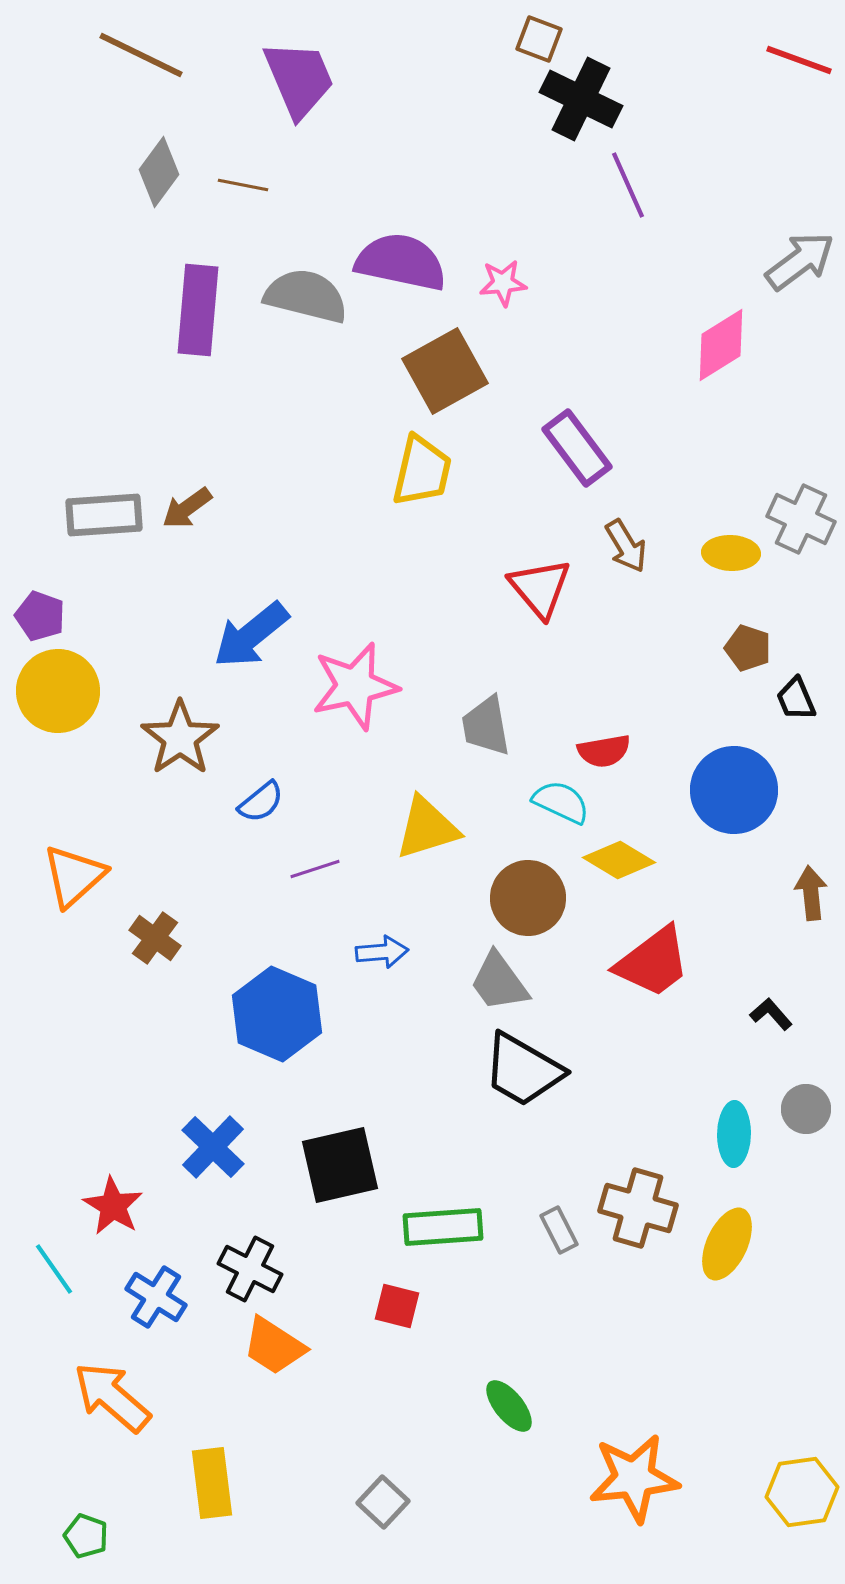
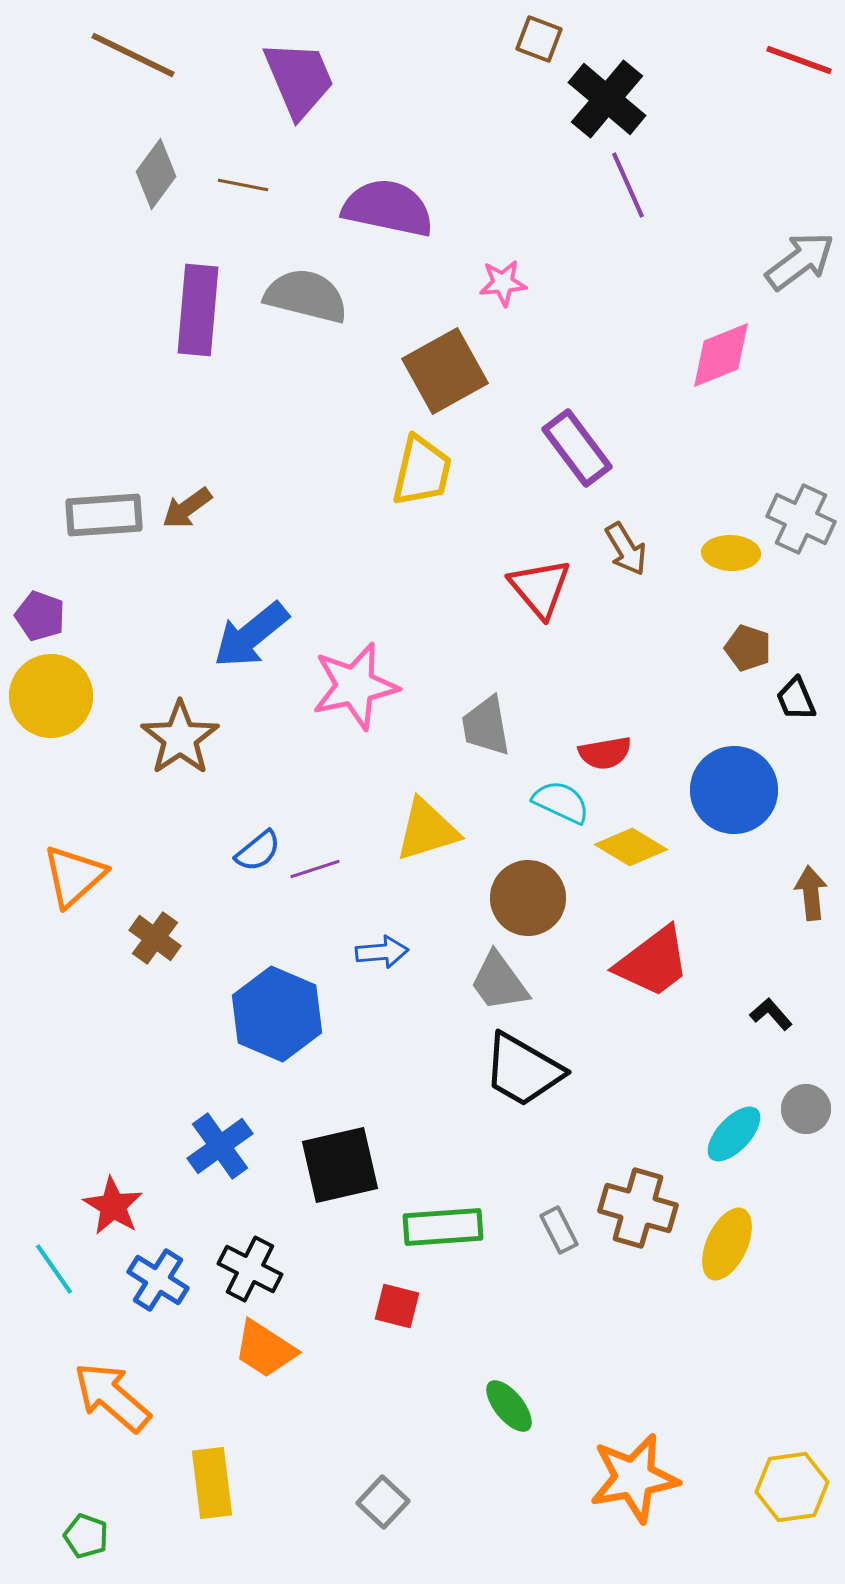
brown line at (141, 55): moved 8 px left
black cross at (581, 99): moved 26 px right; rotated 14 degrees clockwise
gray diamond at (159, 172): moved 3 px left, 2 px down
purple semicircle at (401, 262): moved 13 px left, 54 px up
pink diamond at (721, 345): moved 10 px down; rotated 10 degrees clockwise
brown arrow at (626, 546): moved 3 px down
yellow circle at (58, 691): moved 7 px left, 5 px down
red semicircle at (604, 751): moved 1 px right, 2 px down
blue semicircle at (261, 802): moved 3 px left, 49 px down
yellow triangle at (427, 828): moved 2 px down
yellow diamond at (619, 860): moved 12 px right, 13 px up
cyan ellipse at (734, 1134): rotated 42 degrees clockwise
blue cross at (213, 1147): moved 7 px right, 1 px up; rotated 10 degrees clockwise
blue cross at (156, 1297): moved 2 px right, 17 px up
orange trapezoid at (274, 1346): moved 9 px left, 3 px down
orange star at (634, 1478): rotated 4 degrees counterclockwise
yellow hexagon at (802, 1492): moved 10 px left, 5 px up
